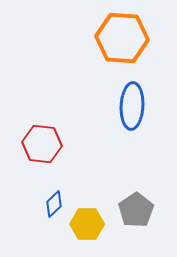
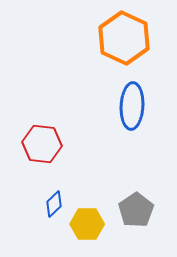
orange hexagon: moved 2 px right; rotated 21 degrees clockwise
